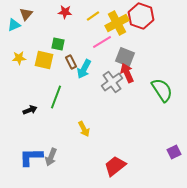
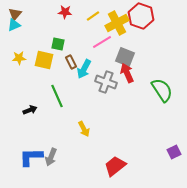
brown triangle: moved 11 px left
gray cross: moved 6 px left; rotated 35 degrees counterclockwise
green line: moved 1 px right, 1 px up; rotated 45 degrees counterclockwise
